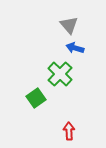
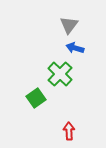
gray triangle: rotated 18 degrees clockwise
